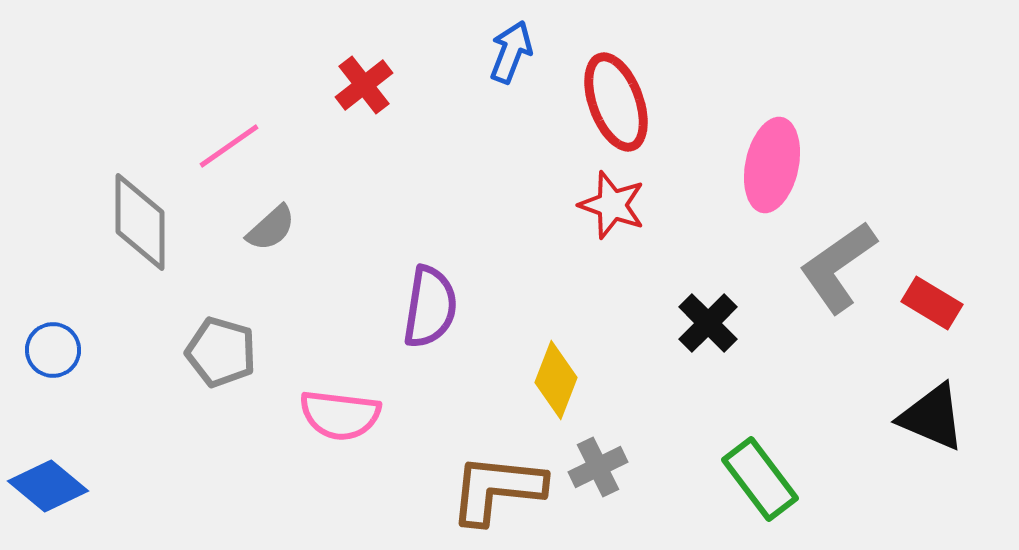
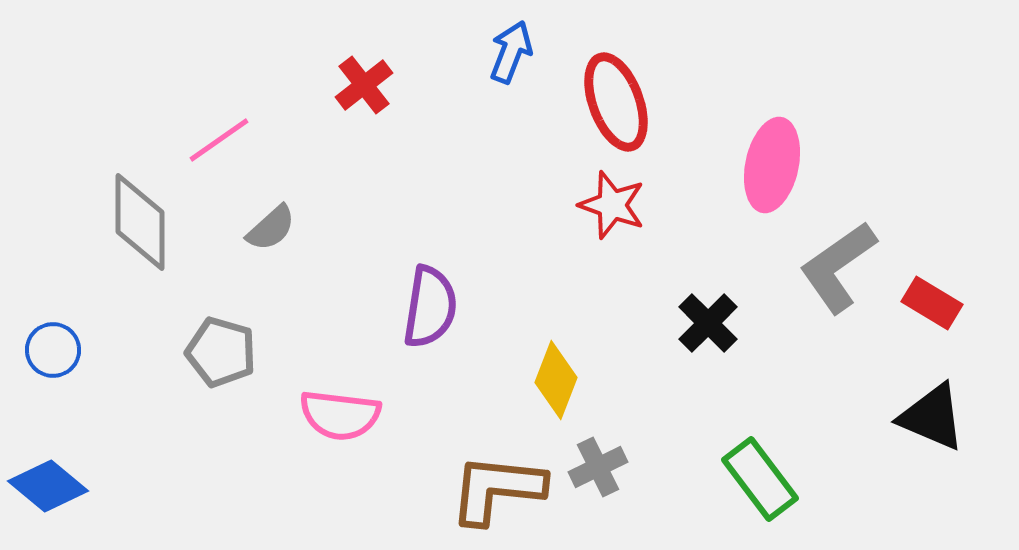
pink line: moved 10 px left, 6 px up
